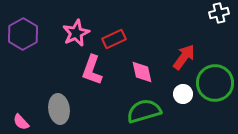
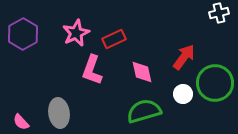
gray ellipse: moved 4 px down
